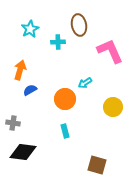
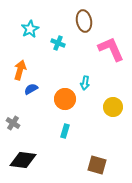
brown ellipse: moved 5 px right, 4 px up
cyan cross: moved 1 px down; rotated 24 degrees clockwise
pink L-shape: moved 1 px right, 2 px up
cyan arrow: rotated 48 degrees counterclockwise
blue semicircle: moved 1 px right, 1 px up
gray cross: rotated 24 degrees clockwise
cyan rectangle: rotated 32 degrees clockwise
black diamond: moved 8 px down
